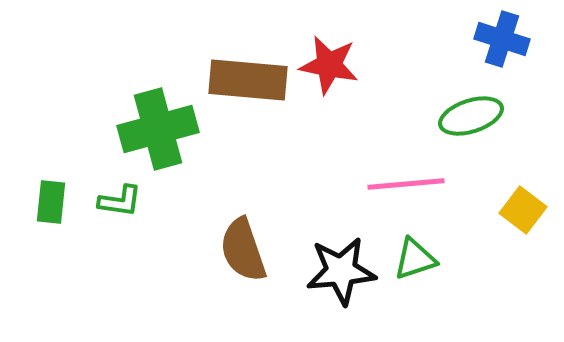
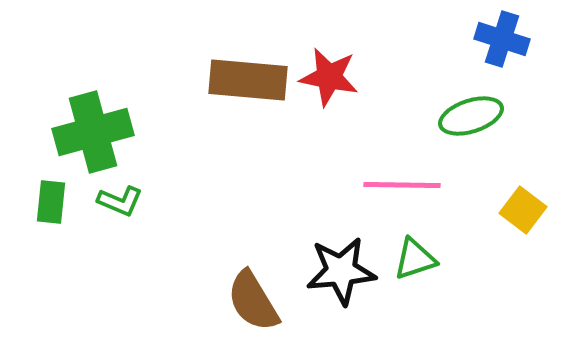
red star: moved 12 px down
green cross: moved 65 px left, 3 px down
pink line: moved 4 px left, 1 px down; rotated 6 degrees clockwise
green L-shape: rotated 15 degrees clockwise
brown semicircle: moved 10 px right, 51 px down; rotated 12 degrees counterclockwise
